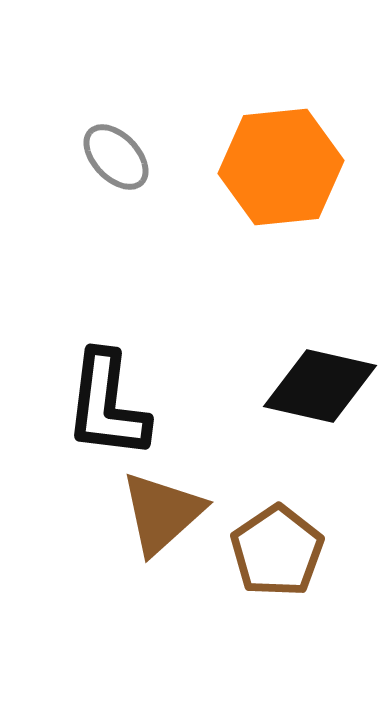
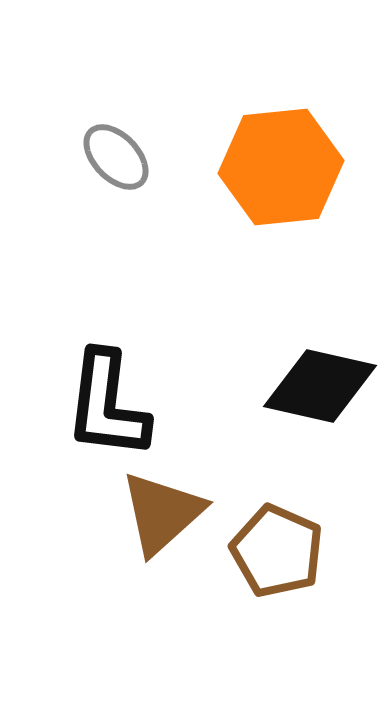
brown pentagon: rotated 14 degrees counterclockwise
